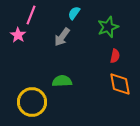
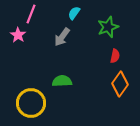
pink line: moved 1 px up
orange diamond: rotated 45 degrees clockwise
yellow circle: moved 1 px left, 1 px down
